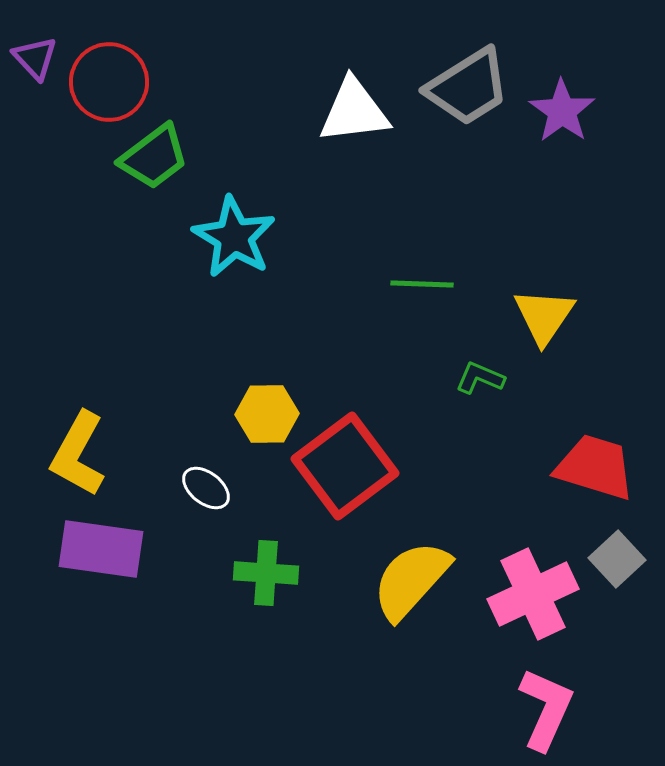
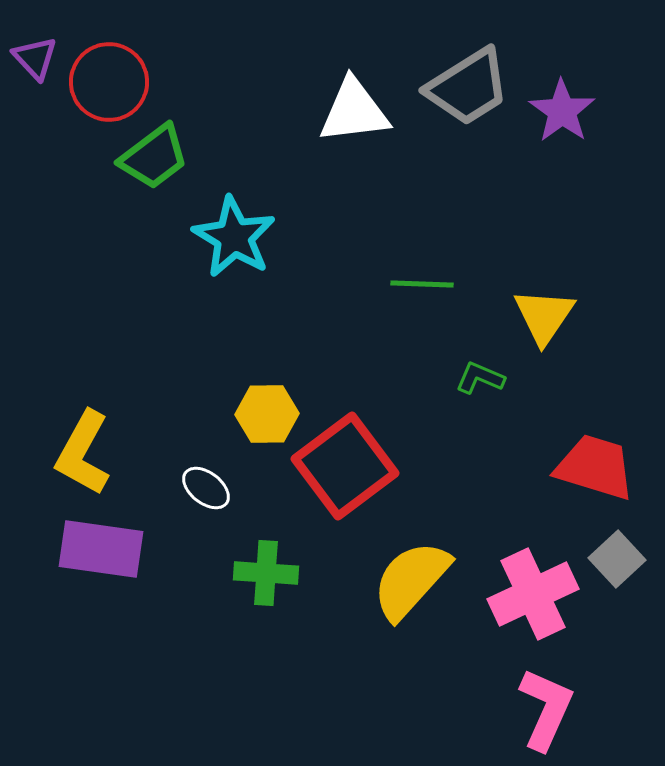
yellow L-shape: moved 5 px right, 1 px up
